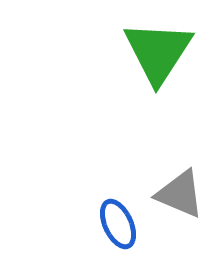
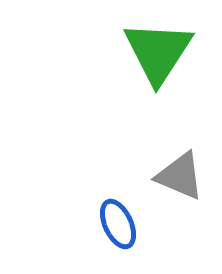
gray triangle: moved 18 px up
